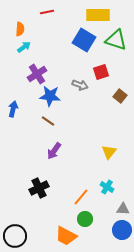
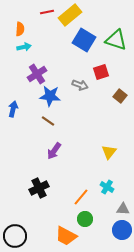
yellow rectangle: moved 28 px left; rotated 40 degrees counterclockwise
cyan arrow: rotated 24 degrees clockwise
